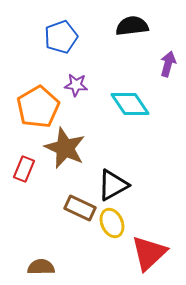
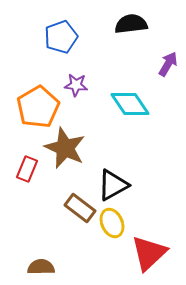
black semicircle: moved 1 px left, 2 px up
purple arrow: rotated 15 degrees clockwise
red rectangle: moved 3 px right
brown rectangle: rotated 12 degrees clockwise
